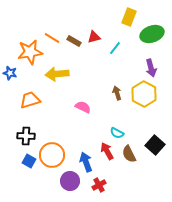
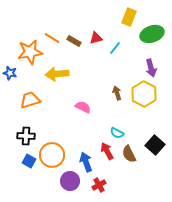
red triangle: moved 2 px right, 1 px down
